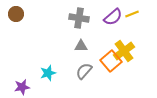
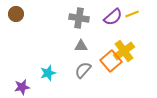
gray semicircle: moved 1 px left, 1 px up
